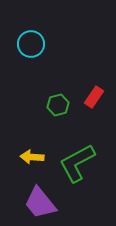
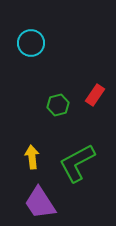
cyan circle: moved 1 px up
red rectangle: moved 1 px right, 2 px up
yellow arrow: rotated 80 degrees clockwise
purple trapezoid: rotated 6 degrees clockwise
